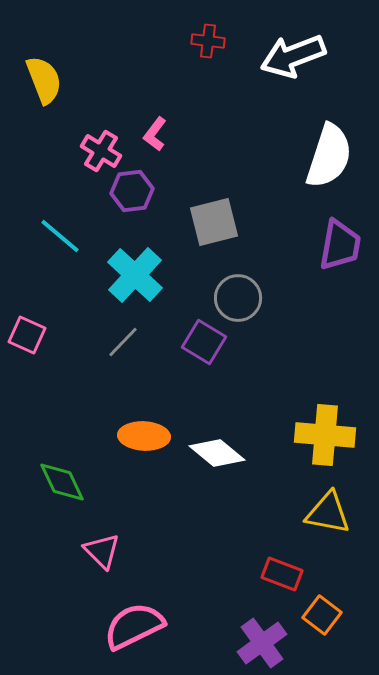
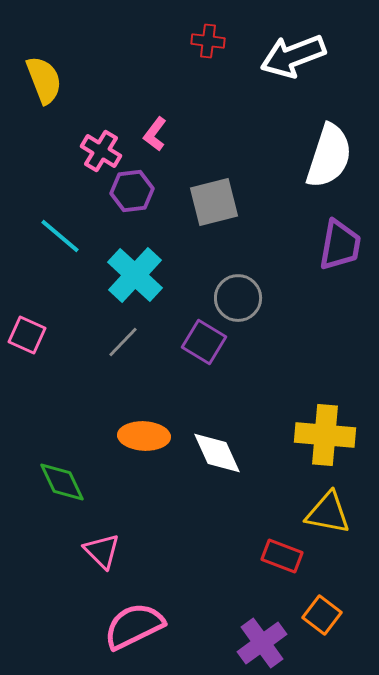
gray square: moved 20 px up
white diamond: rotated 26 degrees clockwise
red rectangle: moved 18 px up
